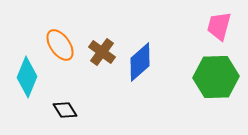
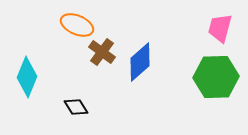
pink trapezoid: moved 1 px right, 2 px down
orange ellipse: moved 17 px right, 20 px up; rotated 32 degrees counterclockwise
black diamond: moved 11 px right, 3 px up
